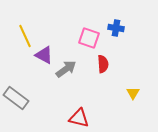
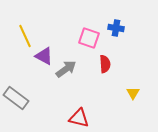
purple triangle: moved 1 px down
red semicircle: moved 2 px right
